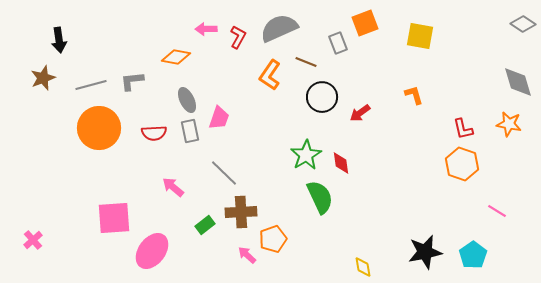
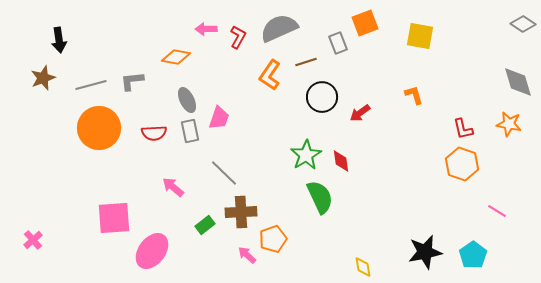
brown line at (306, 62): rotated 40 degrees counterclockwise
red diamond at (341, 163): moved 2 px up
